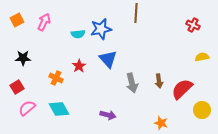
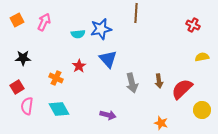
pink semicircle: moved 2 px up; rotated 42 degrees counterclockwise
